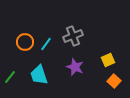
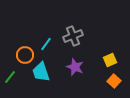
orange circle: moved 13 px down
yellow square: moved 2 px right
cyan trapezoid: moved 2 px right, 3 px up
